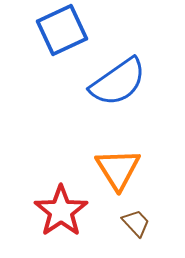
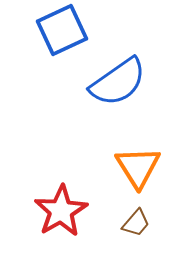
orange triangle: moved 20 px right, 2 px up
red star: rotated 4 degrees clockwise
brown trapezoid: rotated 84 degrees clockwise
